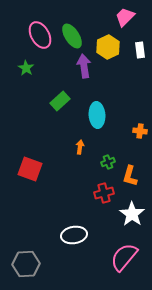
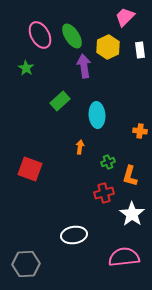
pink semicircle: rotated 44 degrees clockwise
